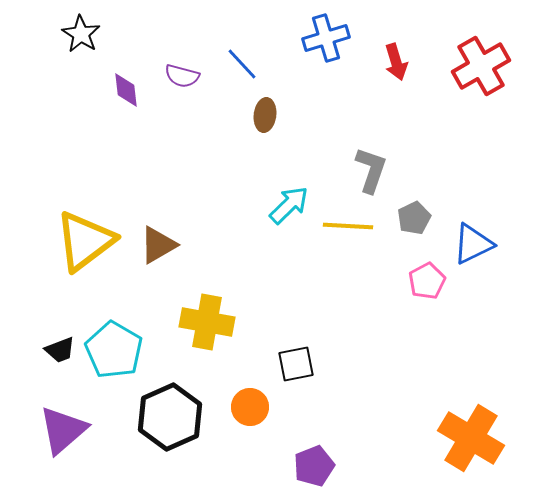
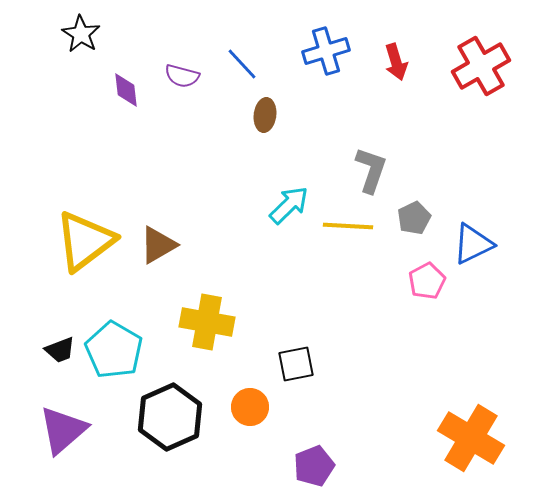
blue cross: moved 13 px down
